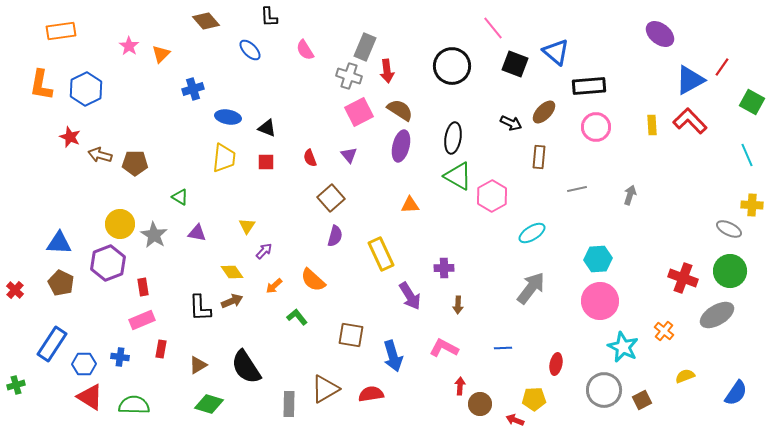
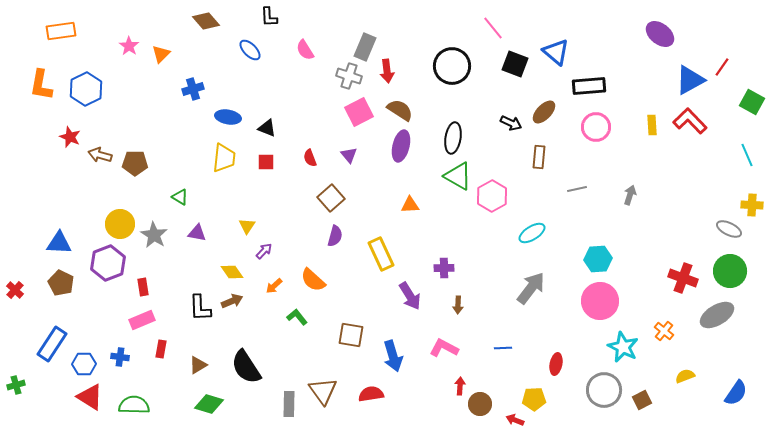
brown triangle at (325, 389): moved 2 px left, 2 px down; rotated 36 degrees counterclockwise
